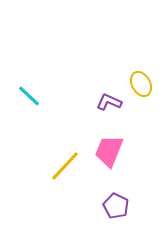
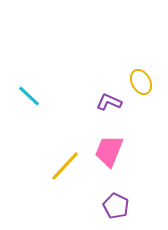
yellow ellipse: moved 2 px up
